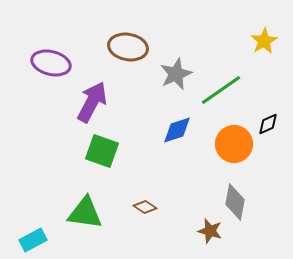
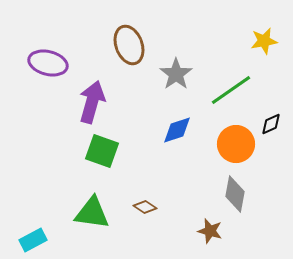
yellow star: rotated 20 degrees clockwise
brown ellipse: moved 1 px right, 2 px up; rotated 60 degrees clockwise
purple ellipse: moved 3 px left
gray star: rotated 12 degrees counterclockwise
green line: moved 10 px right
purple arrow: rotated 12 degrees counterclockwise
black diamond: moved 3 px right
orange circle: moved 2 px right
gray diamond: moved 8 px up
green triangle: moved 7 px right
